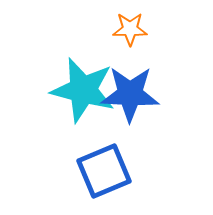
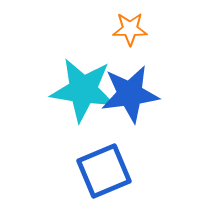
cyan star: rotated 6 degrees counterclockwise
blue star: rotated 10 degrees counterclockwise
